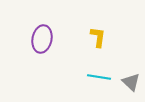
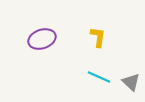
purple ellipse: rotated 60 degrees clockwise
cyan line: rotated 15 degrees clockwise
